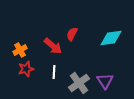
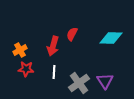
cyan diamond: rotated 10 degrees clockwise
red arrow: rotated 66 degrees clockwise
red star: rotated 21 degrees clockwise
